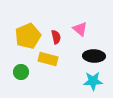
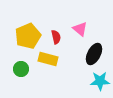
black ellipse: moved 2 px up; rotated 65 degrees counterclockwise
green circle: moved 3 px up
cyan star: moved 7 px right
